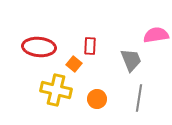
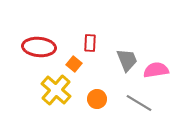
pink semicircle: moved 35 px down
red rectangle: moved 3 px up
gray trapezoid: moved 4 px left
yellow cross: rotated 28 degrees clockwise
gray line: moved 5 px down; rotated 68 degrees counterclockwise
